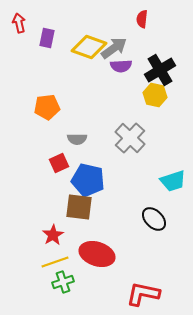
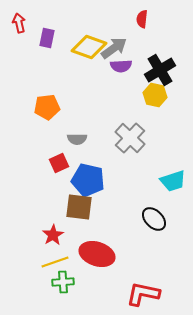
green cross: rotated 15 degrees clockwise
